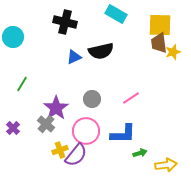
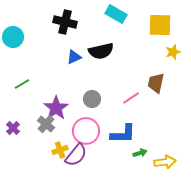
brown trapezoid: moved 3 px left, 40 px down; rotated 20 degrees clockwise
green line: rotated 28 degrees clockwise
yellow arrow: moved 1 px left, 3 px up
